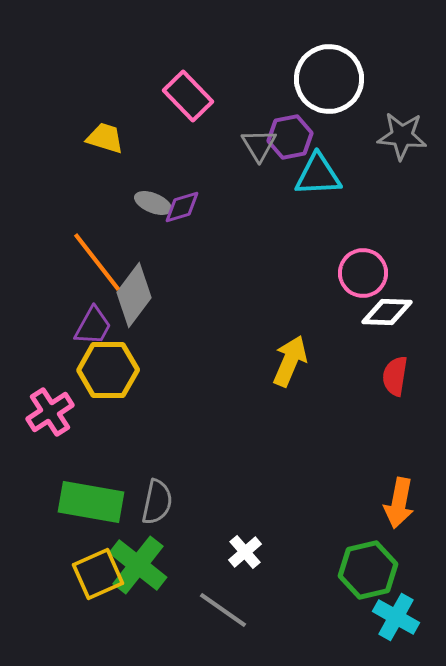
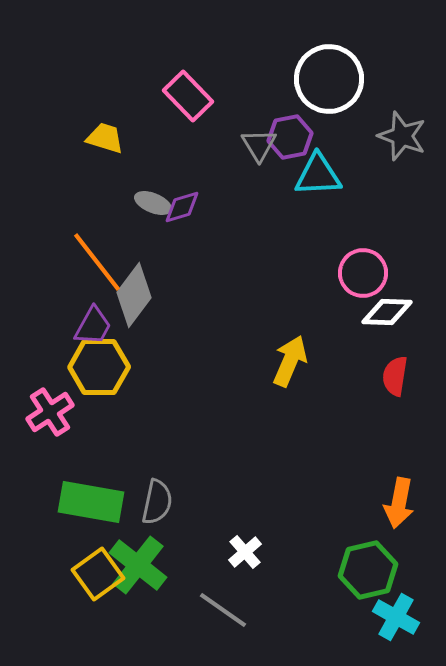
gray star: rotated 15 degrees clockwise
yellow hexagon: moved 9 px left, 3 px up
yellow square: rotated 12 degrees counterclockwise
